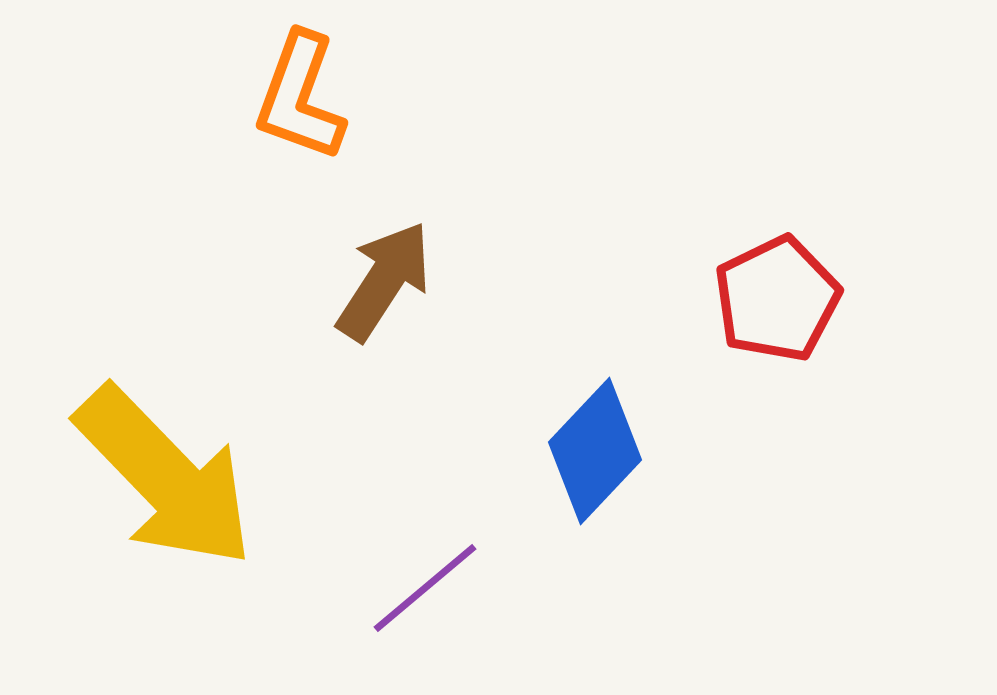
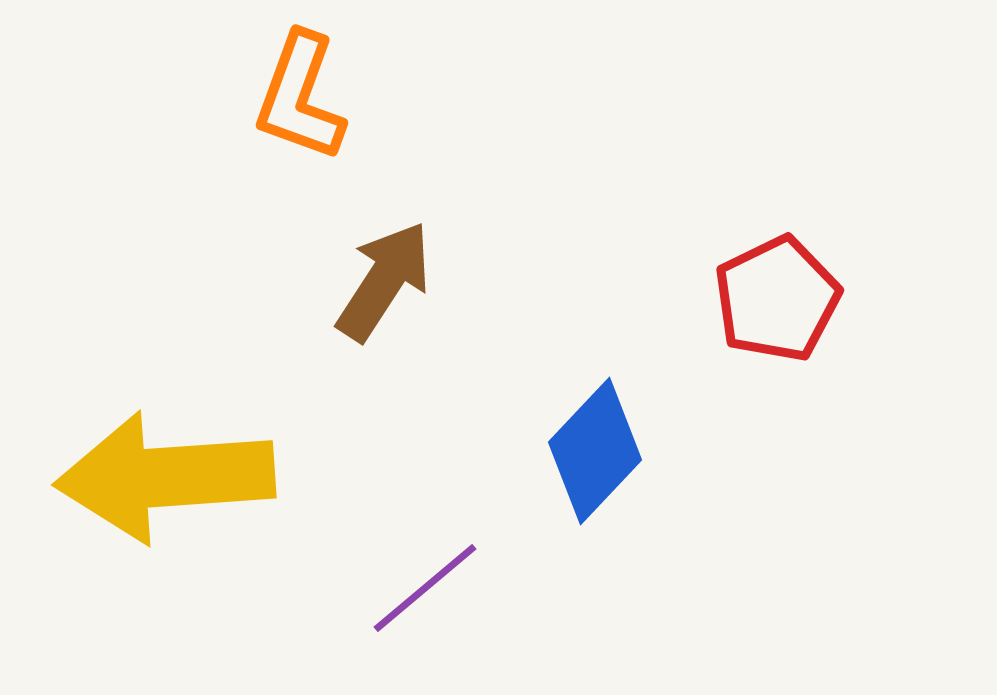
yellow arrow: rotated 130 degrees clockwise
